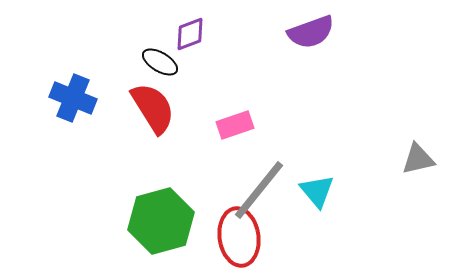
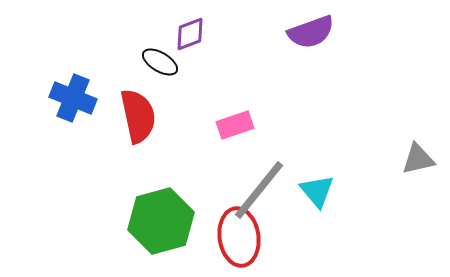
red semicircle: moved 15 px left, 8 px down; rotated 20 degrees clockwise
